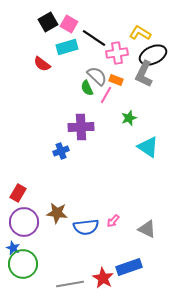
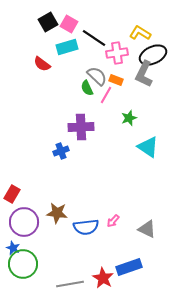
red rectangle: moved 6 px left, 1 px down
